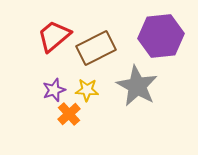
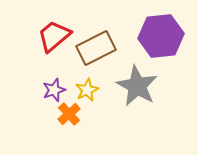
yellow star: rotated 30 degrees counterclockwise
